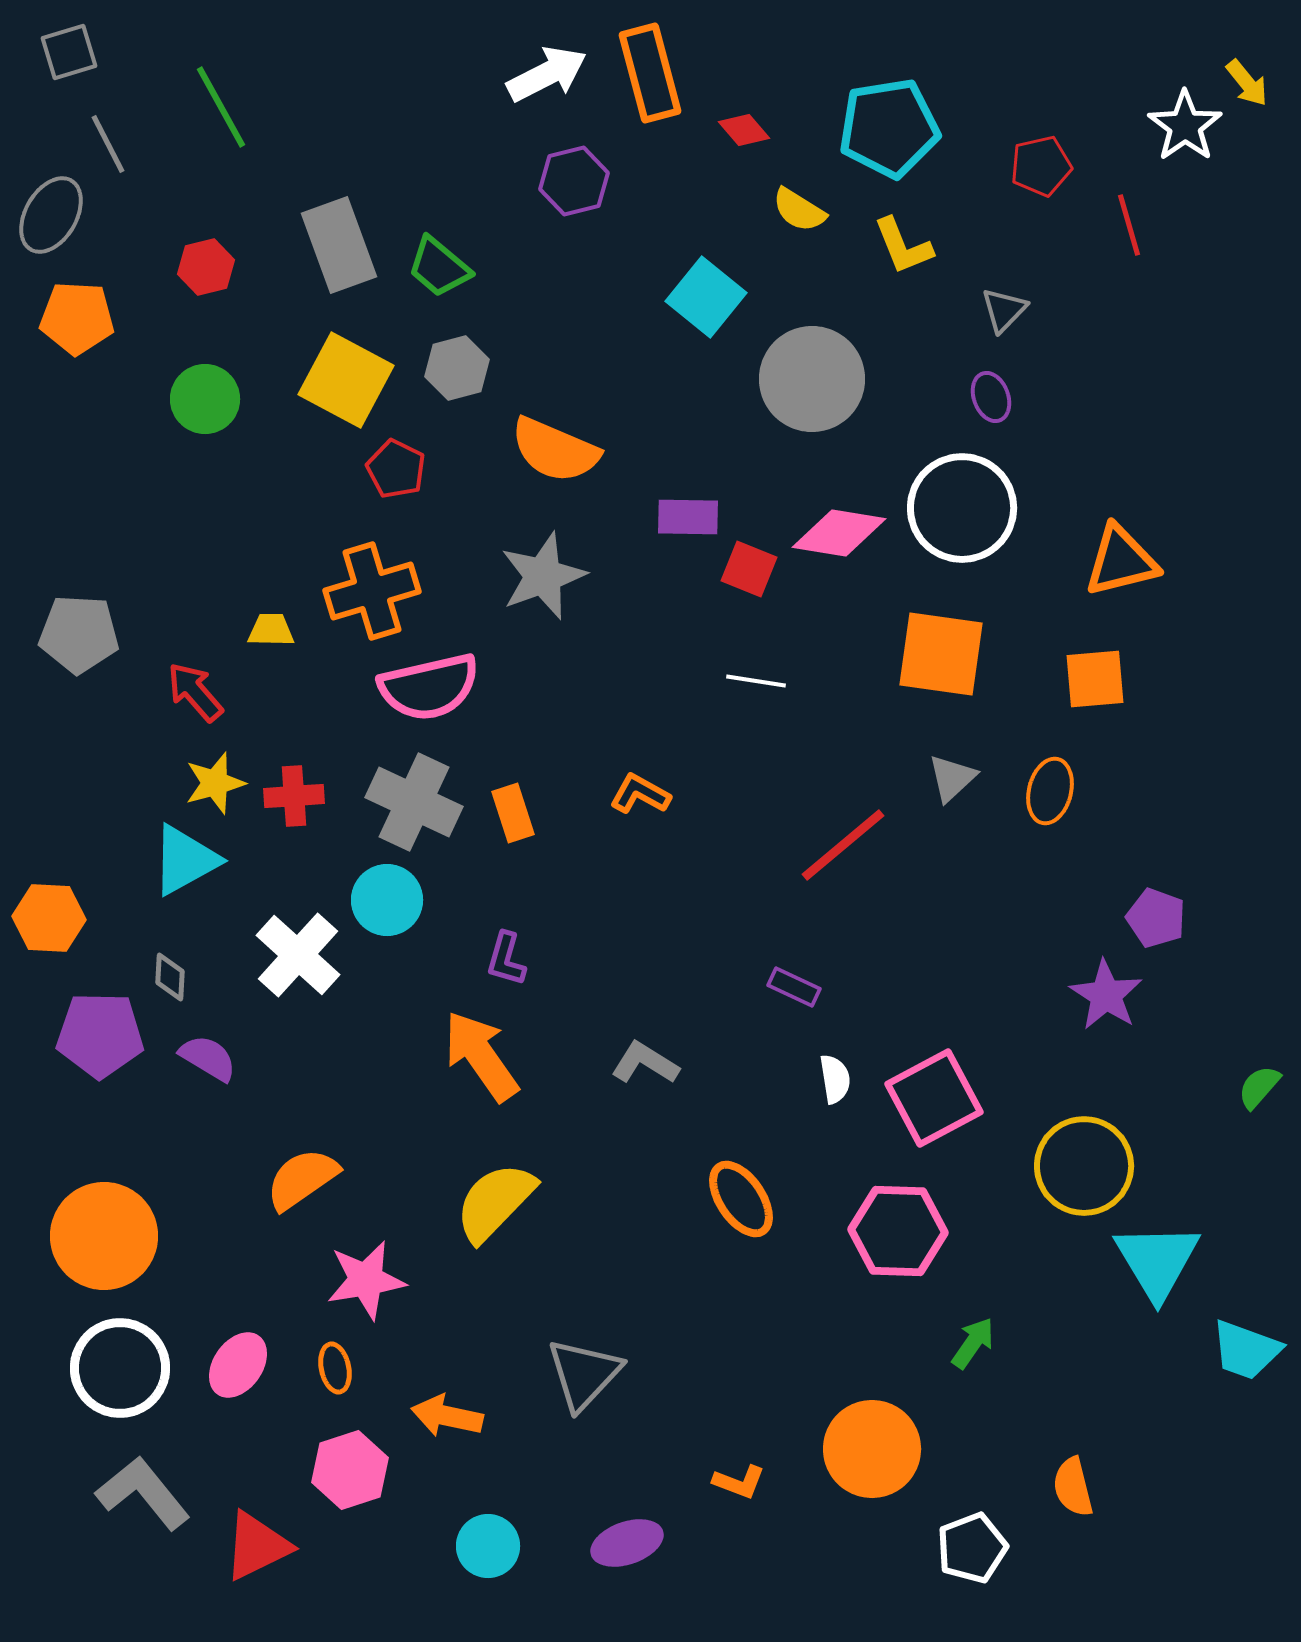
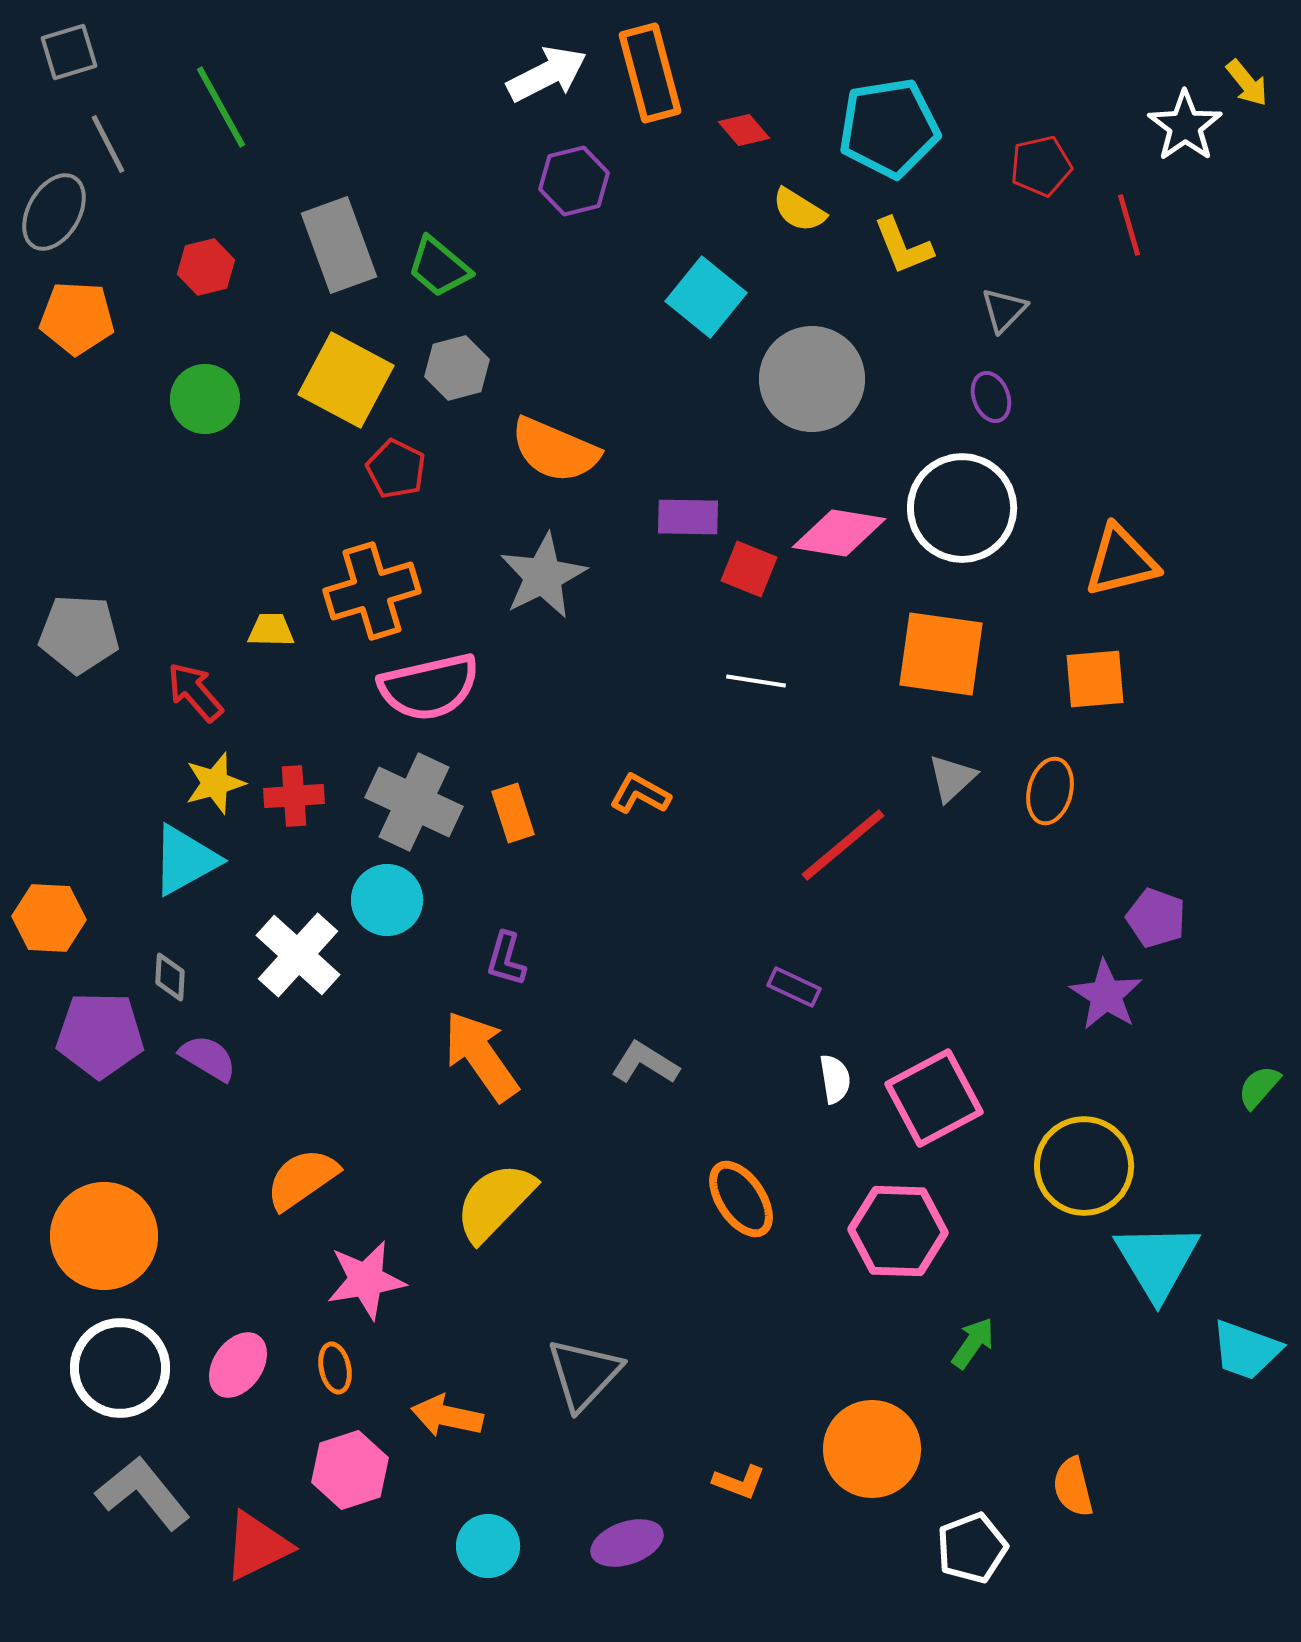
gray ellipse at (51, 215): moved 3 px right, 3 px up
gray star at (543, 576): rotated 6 degrees counterclockwise
